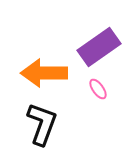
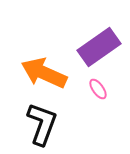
orange arrow: rotated 24 degrees clockwise
